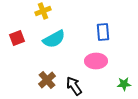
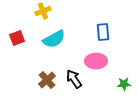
black arrow: moved 7 px up
